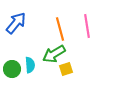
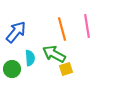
blue arrow: moved 9 px down
orange line: moved 2 px right
green arrow: rotated 60 degrees clockwise
cyan semicircle: moved 7 px up
